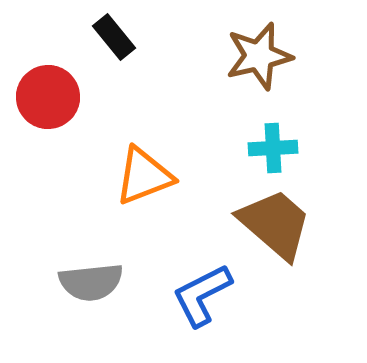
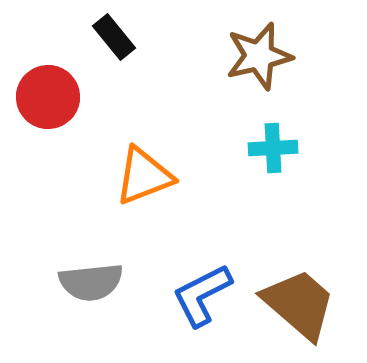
brown trapezoid: moved 24 px right, 80 px down
